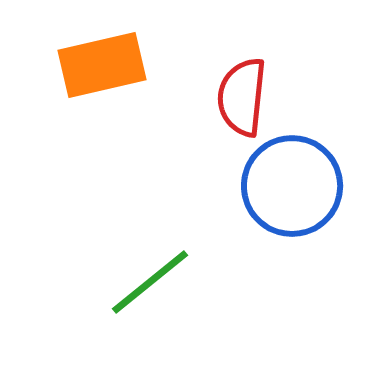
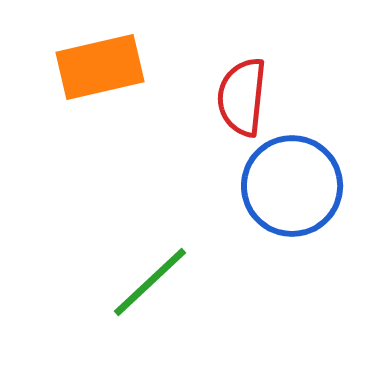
orange rectangle: moved 2 px left, 2 px down
green line: rotated 4 degrees counterclockwise
